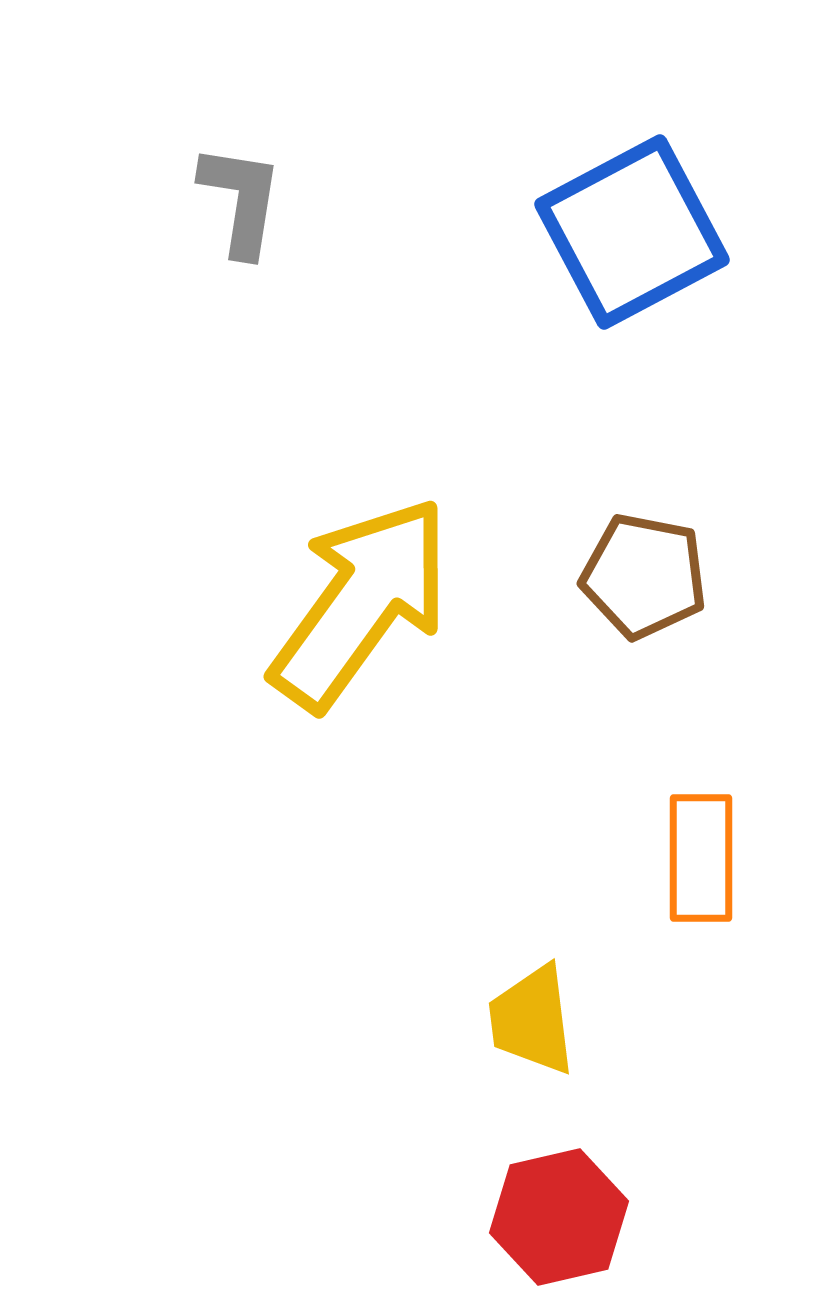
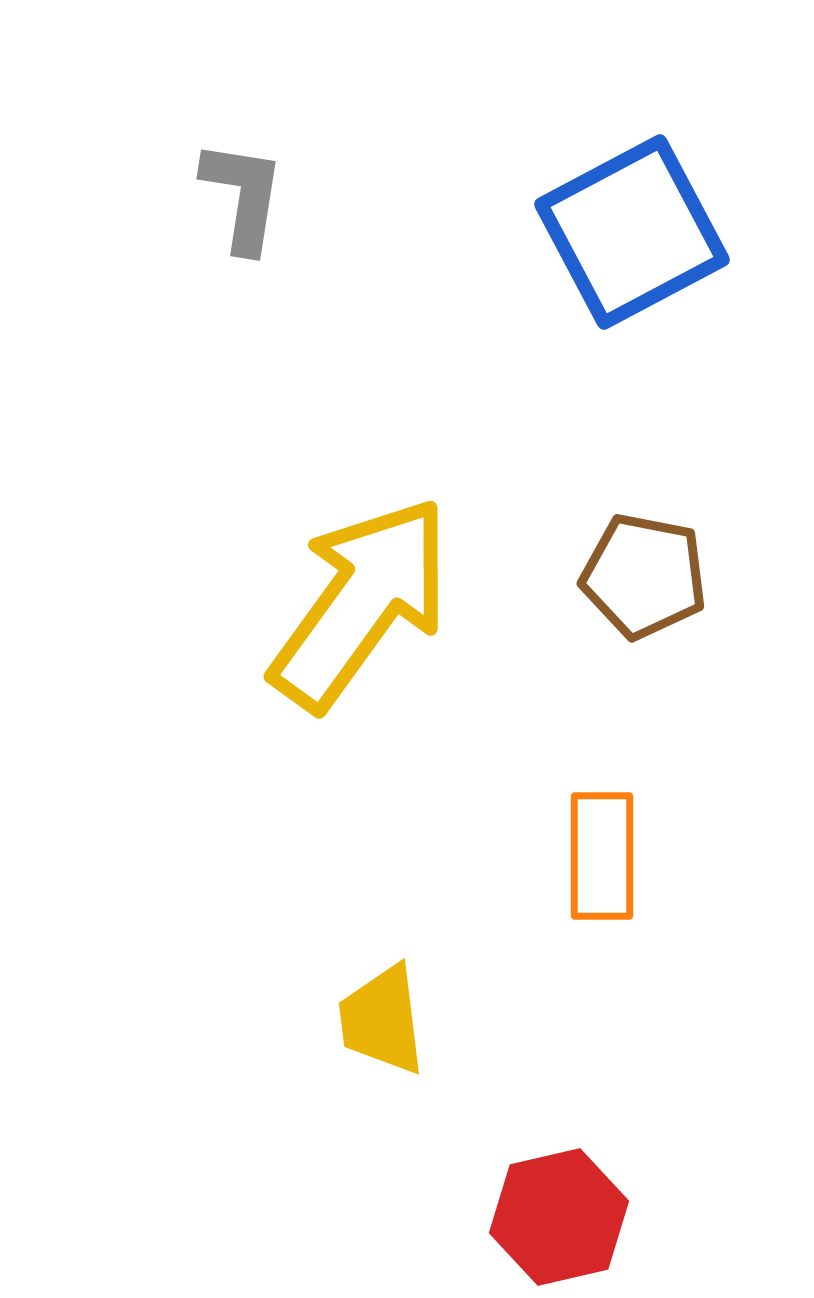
gray L-shape: moved 2 px right, 4 px up
orange rectangle: moved 99 px left, 2 px up
yellow trapezoid: moved 150 px left
